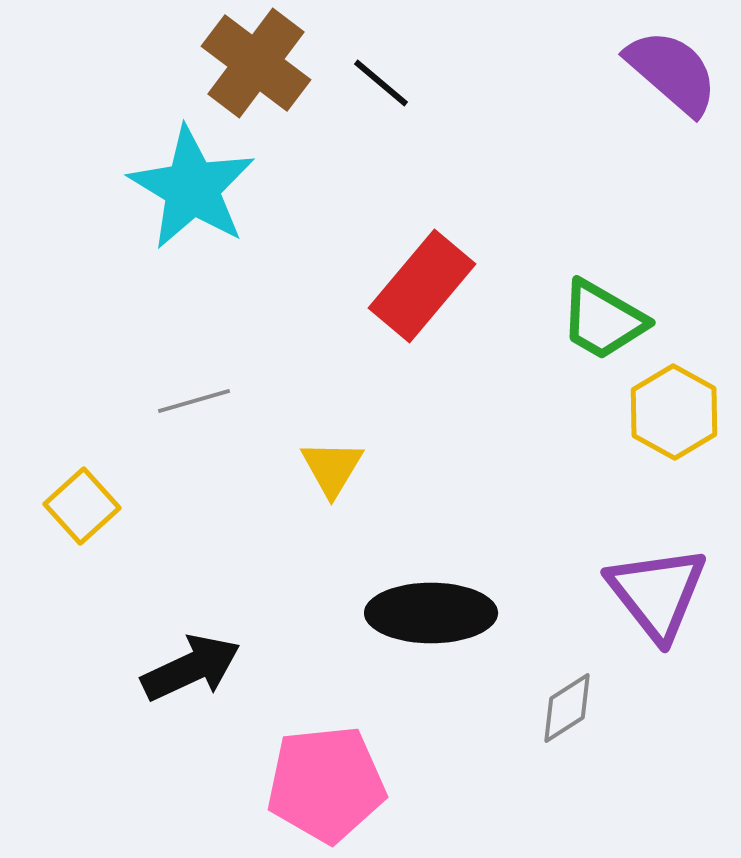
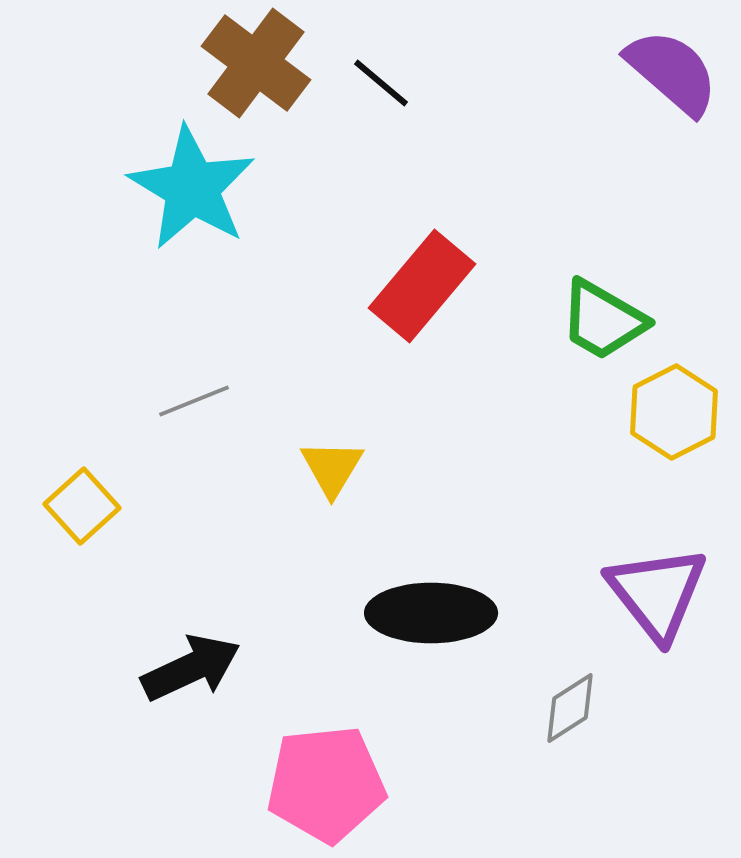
gray line: rotated 6 degrees counterclockwise
yellow hexagon: rotated 4 degrees clockwise
gray diamond: moved 3 px right
